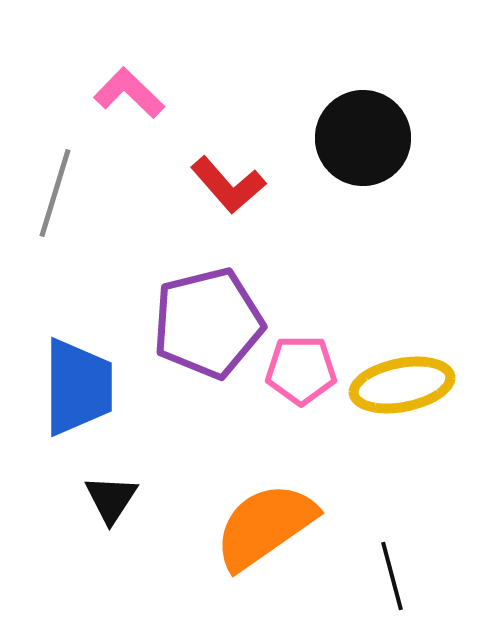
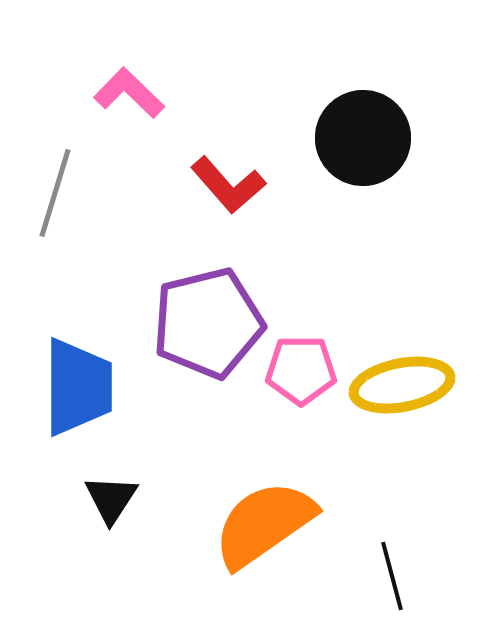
orange semicircle: moved 1 px left, 2 px up
